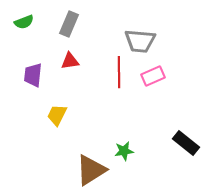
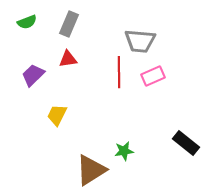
green semicircle: moved 3 px right
red triangle: moved 2 px left, 2 px up
purple trapezoid: rotated 40 degrees clockwise
